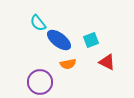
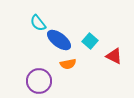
cyan square: moved 1 px left, 1 px down; rotated 28 degrees counterclockwise
red triangle: moved 7 px right, 6 px up
purple circle: moved 1 px left, 1 px up
